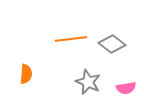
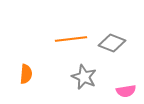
gray diamond: moved 1 px up; rotated 16 degrees counterclockwise
gray star: moved 4 px left, 5 px up
pink semicircle: moved 3 px down
